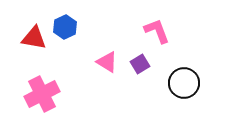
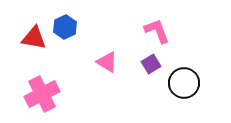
purple square: moved 11 px right
